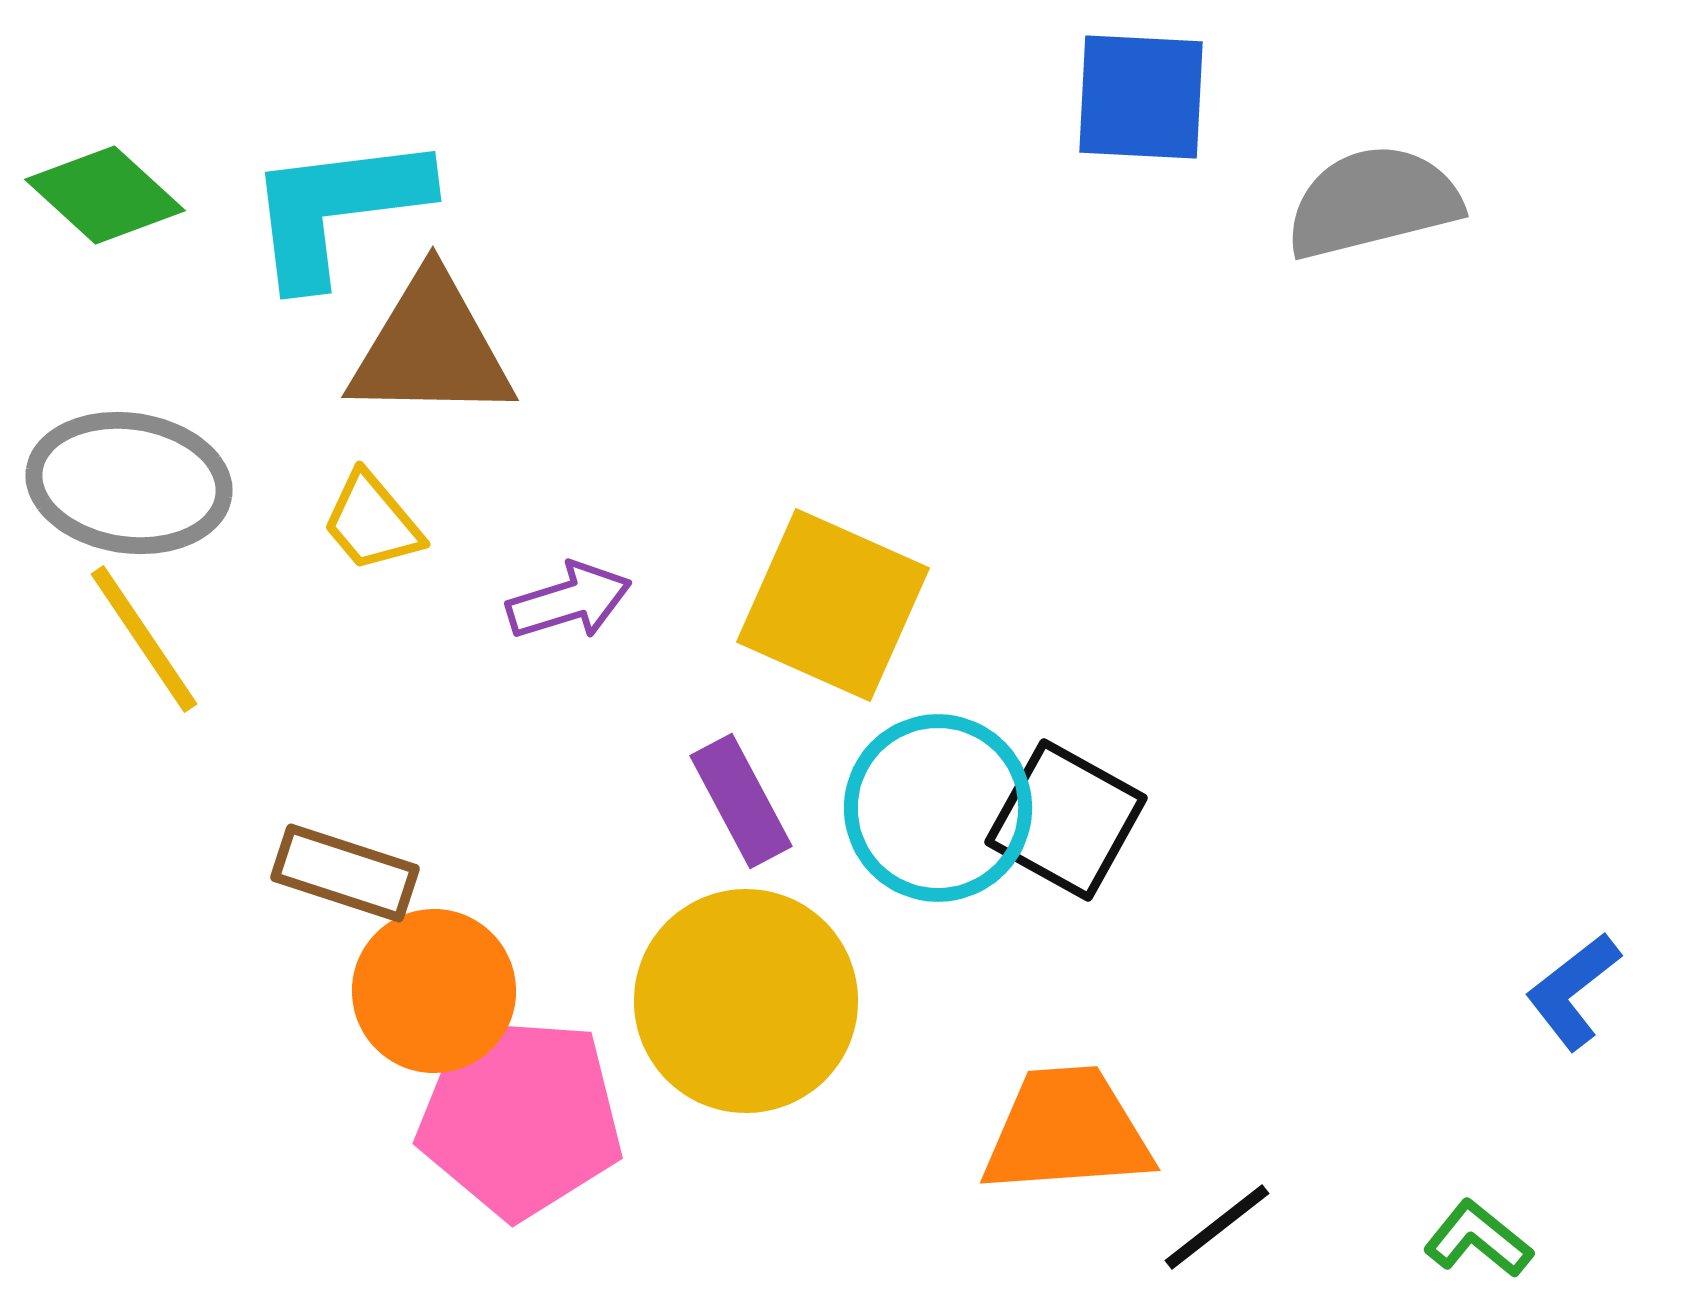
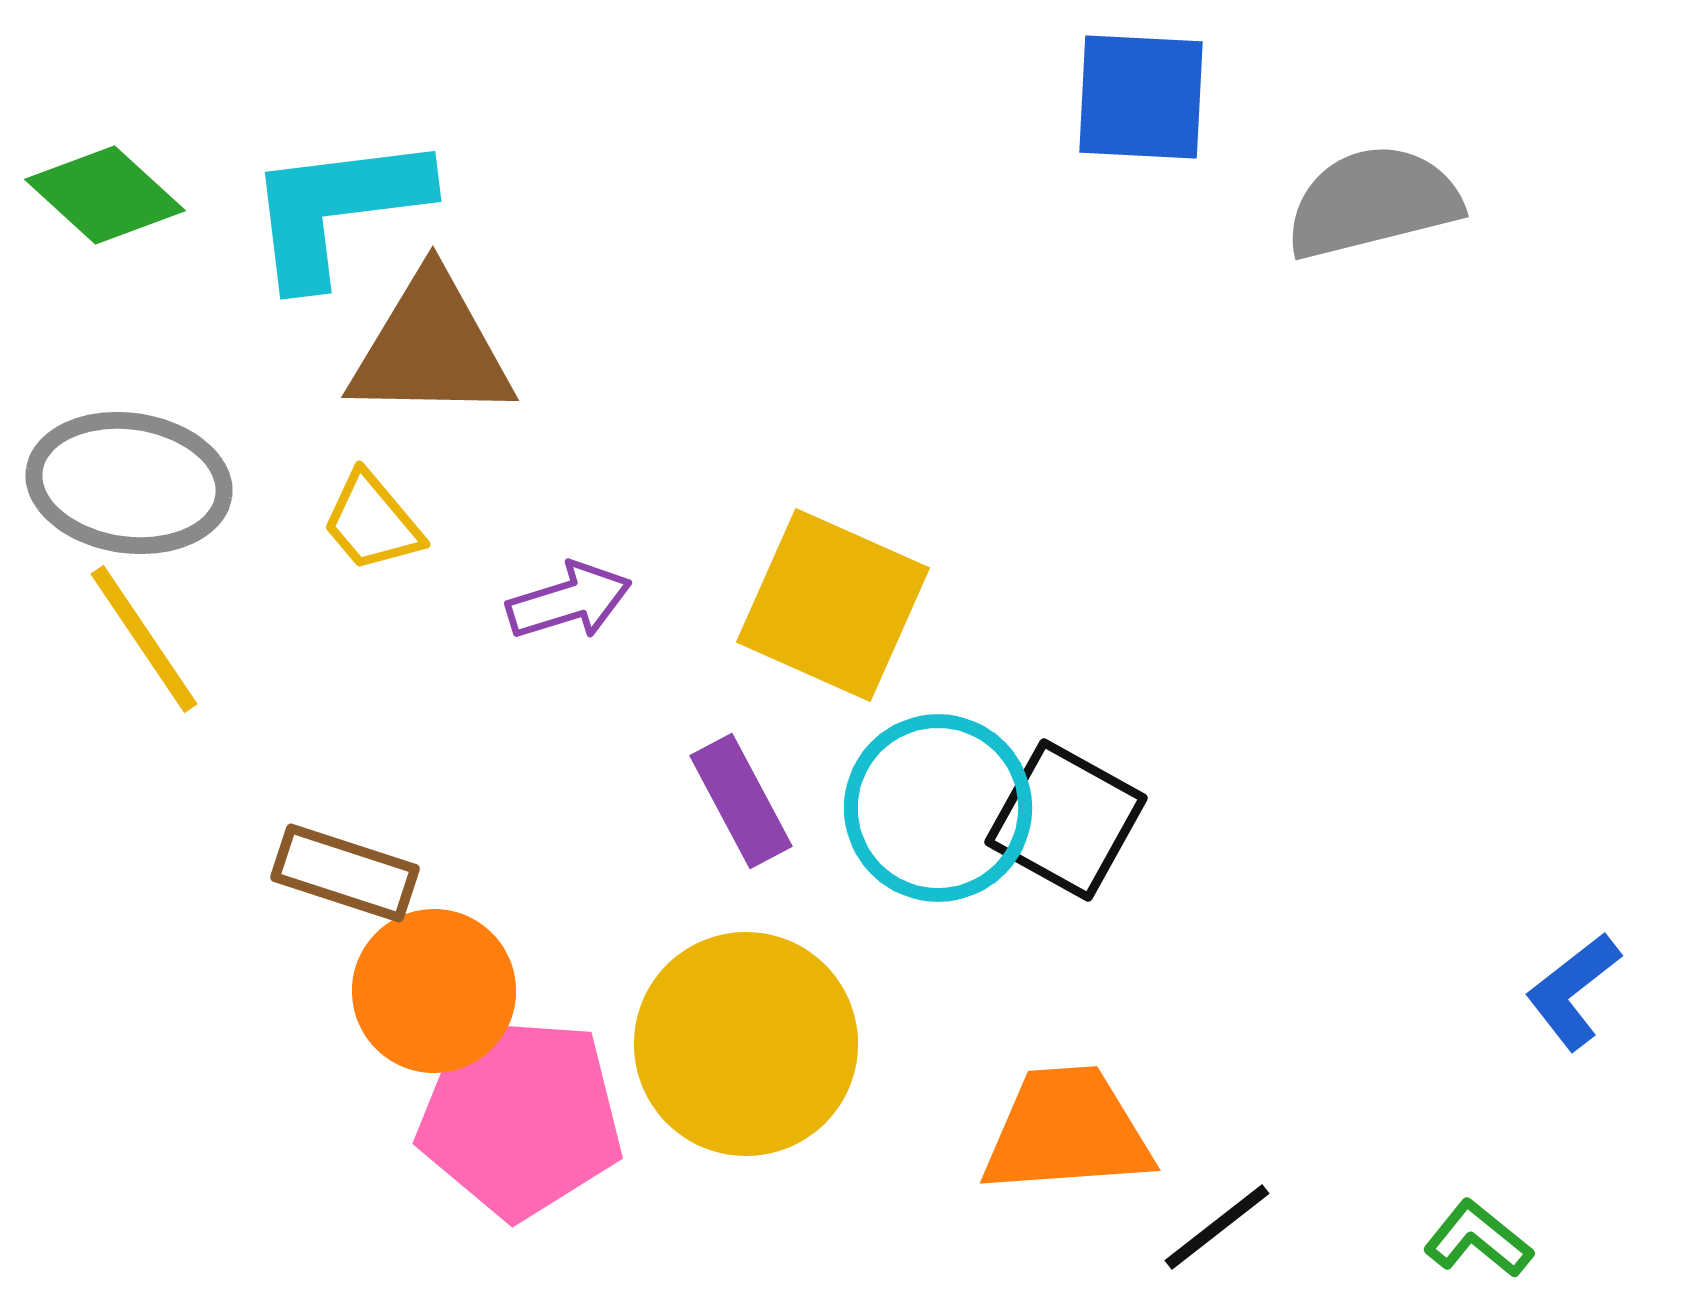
yellow circle: moved 43 px down
